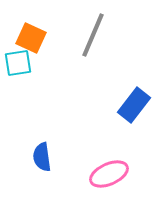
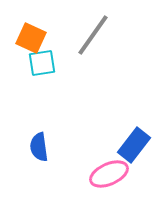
gray line: rotated 12 degrees clockwise
cyan square: moved 24 px right
blue rectangle: moved 40 px down
blue semicircle: moved 3 px left, 10 px up
